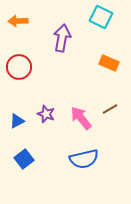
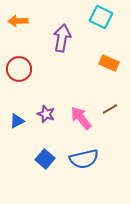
red circle: moved 2 px down
blue square: moved 21 px right; rotated 12 degrees counterclockwise
